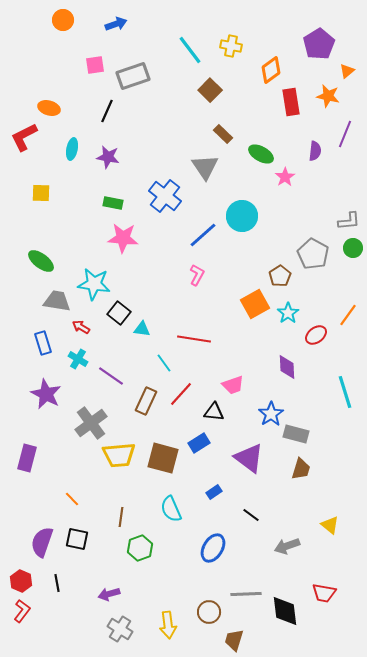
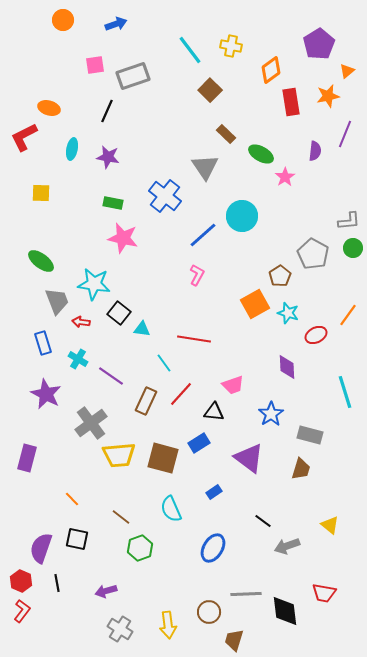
orange star at (328, 96): rotated 25 degrees counterclockwise
brown rectangle at (223, 134): moved 3 px right
pink star at (123, 238): rotated 8 degrees clockwise
gray trapezoid at (57, 301): rotated 60 degrees clockwise
cyan star at (288, 313): rotated 20 degrees counterclockwise
red arrow at (81, 327): moved 5 px up; rotated 24 degrees counterclockwise
red ellipse at (316, 335): rotated 10 degrees clockwise
gray rectangle at (296, 434): moved 14 px right, 1 px down
black line at (251, 515): moved 12 px right, 6 px down
brown line at (121, 517): rotated 60 degrees counterclockwise
purple semicircle at (42, 542): moved 1 px left, 6 px down
purple arrow at (109, 594): moved 3 px left, 3 px up
